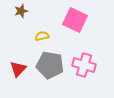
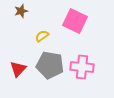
pink square: moved 1 px down
yellow semicircle: rotated 24 degrees counterclockwise
pink cross: moved 2 px left, 2 px down; rotated 10 degrees counterclockwise
